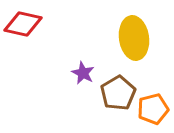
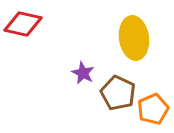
brown pentagon: rotated 16 degrees counterclockwise
orange pentagon: rotated 8 degrees counterclockwise
